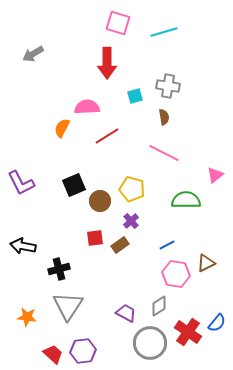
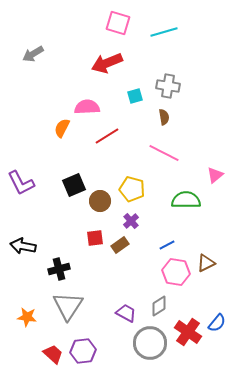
red arrow: rotated 68 degrees clockwise
pink hexagon: moved 2 px up
